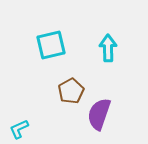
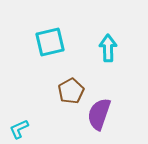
cyan square: moved 1 px left, 3 px up
